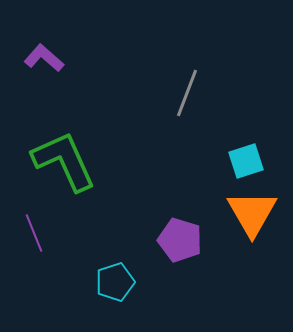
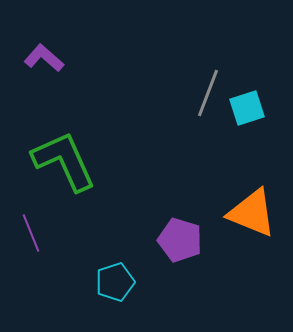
gray line: moved 21 px right
cyan square: moved 1 px right, 53 px up
orange triangle: rotated 38 degrees counterclockwise
purple line: moved 3 px left
